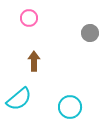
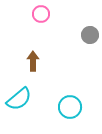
pink circle: moved 12 px right, 4 px up
gray circle: moved 2 px down
brown arrow: moved 1 px left
